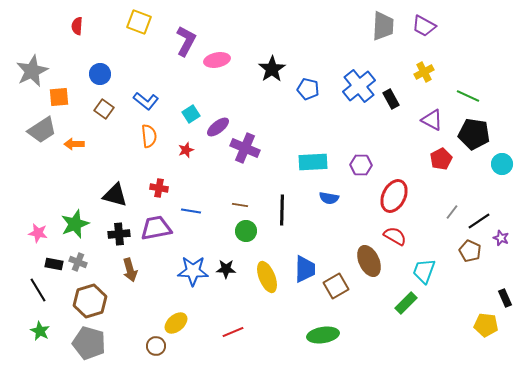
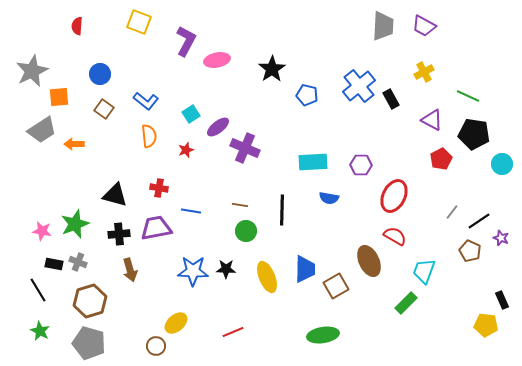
blue pentagon at (308, 89): moved 1 px left, 6 px down
pink star at (38, 233): moved 4 px right, 2 px up
black rectangle at (505, 298): moved 3 px left, 2 px down
